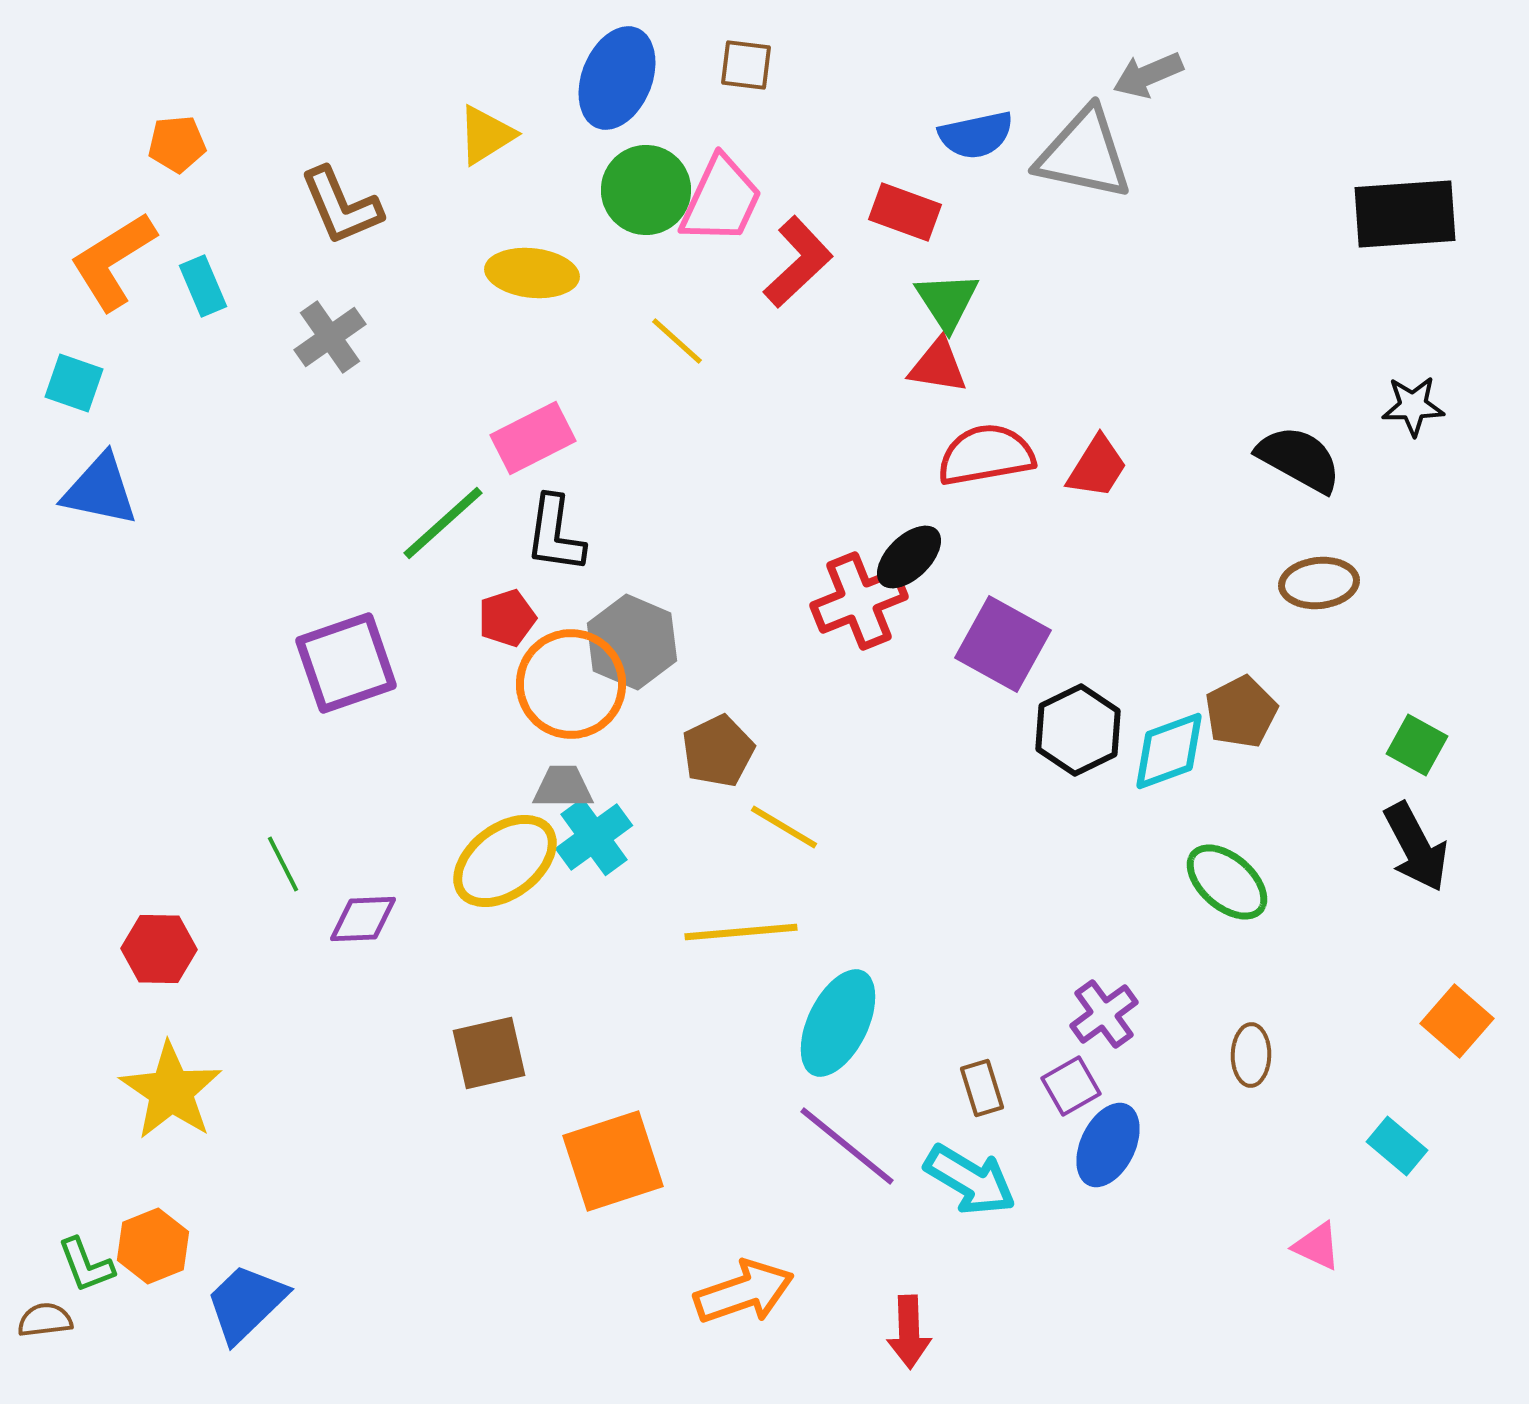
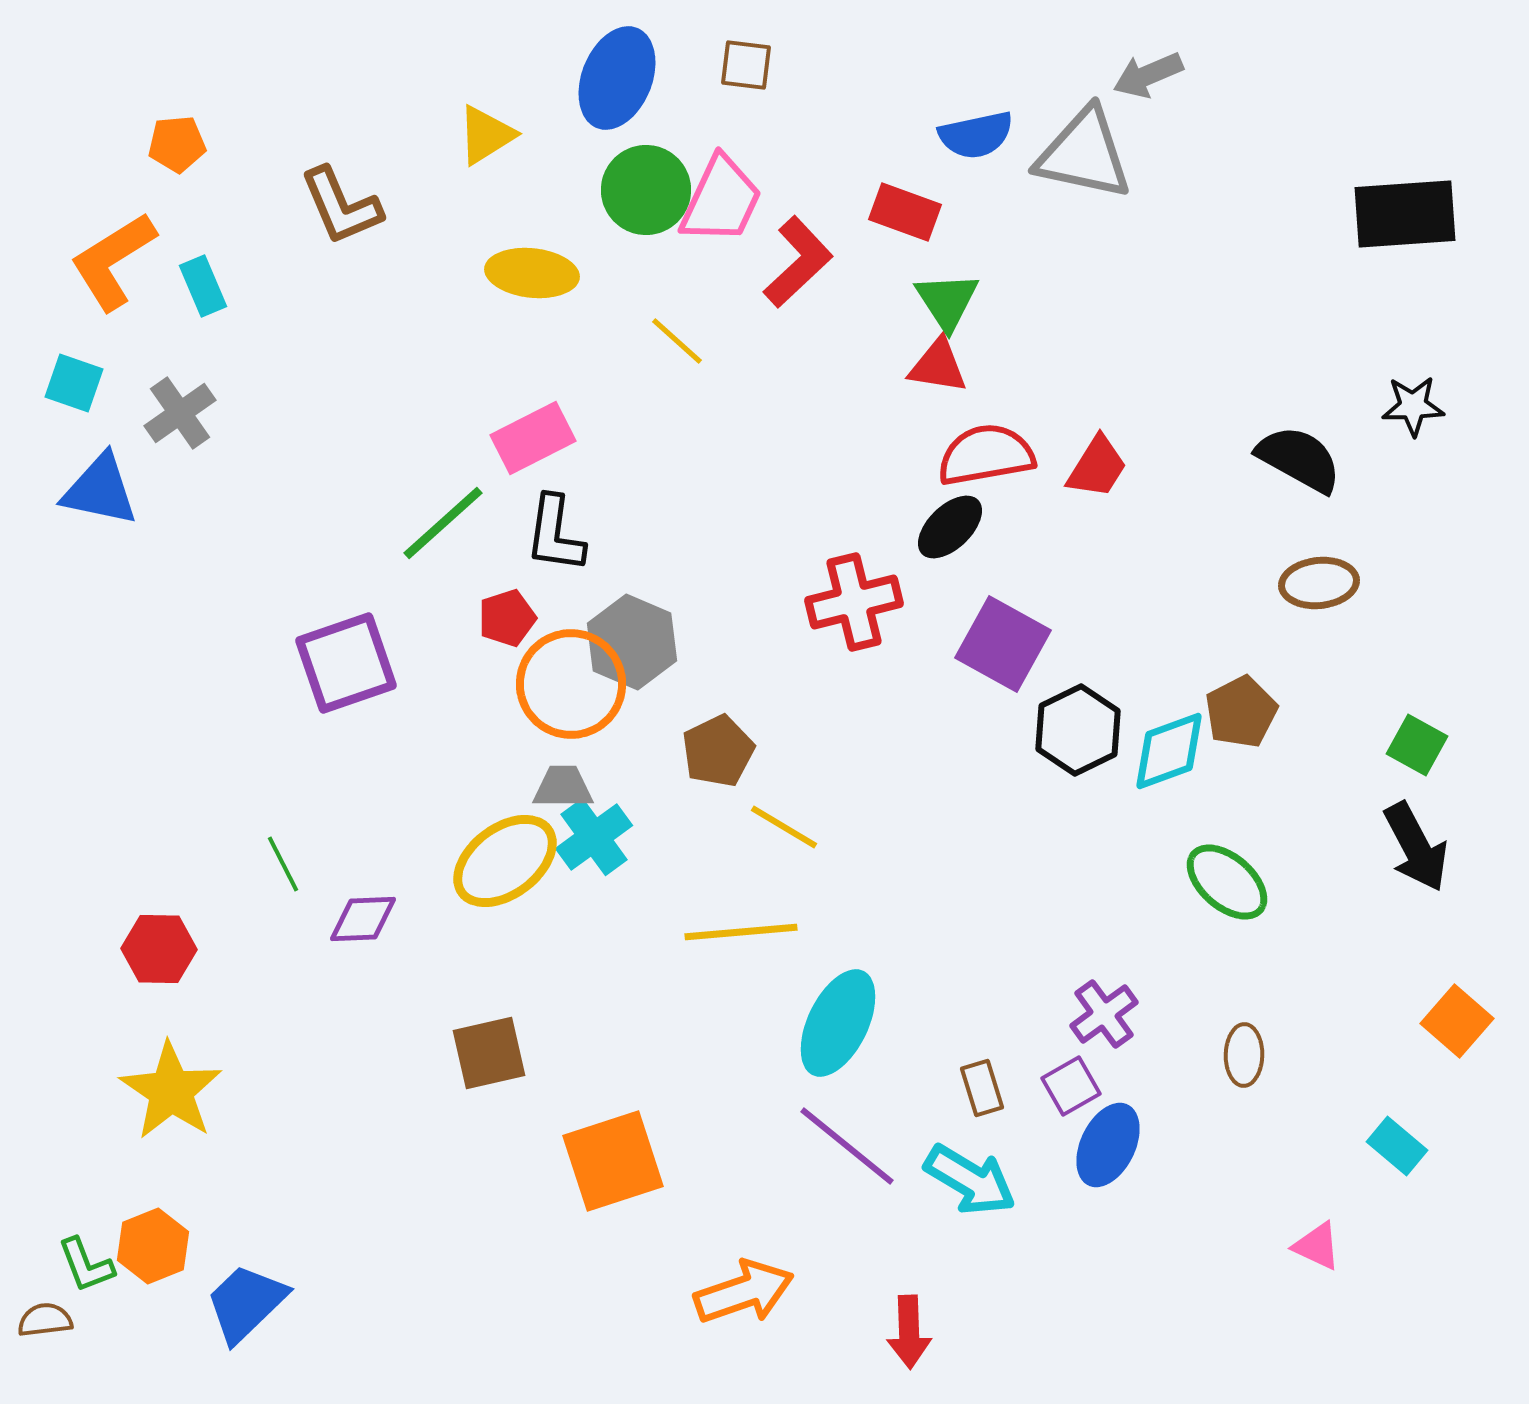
gray cross at (330, 337): moved 150 px left, 76 px down
black ellipse at (909, 557): moved 41 px right, 30 px up
red cross at (859, 601): moved 5 px left, 1 px down; rotated 8 degrees clockwise
brown ellipse at (1251, 1055): moved 7 px left
